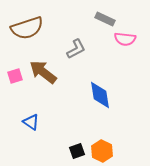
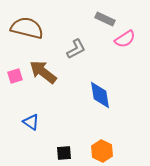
brown semicircle: rotated 148 degrees counterclockwise
pink semicircle: rotated 40 degrees counterclockwise
black square: moved 13 px left, 2 px down; rotated 14 degrees clockwise
